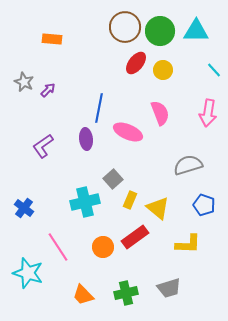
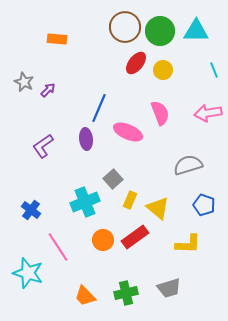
orange rectangle: moved 5 px right
cyan line: rotated 21 degrees clockwise
blue line: rotated 12 degrees clockwise
pink arrow: rotated 72 degrees clockwise
cyan cross: rotated 8 degrees counterclockwise
blue cross: moved 7 px right, 2 px down
orange circle: moved 7 px up
orange trapezoid: moved 2 px right, 1 px down
